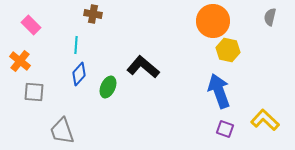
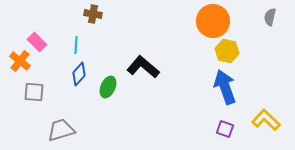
pink rectangle: moved 6 px right, 17 px down
yellow hexagon: moved 1 px left, 1 px down
blue arrow: moved 6 px right, 4 px up
yellow L-shape: moved 1 px right
gray trapezoid: moved 1 px left, 1 px up; rotated 92 degrees clockwise
